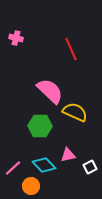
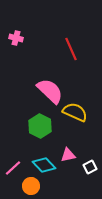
green hexagon: rotated 25 degrees clockwise
